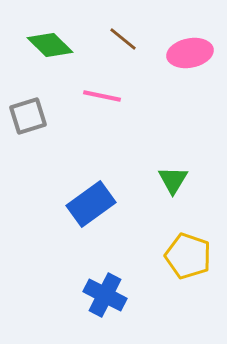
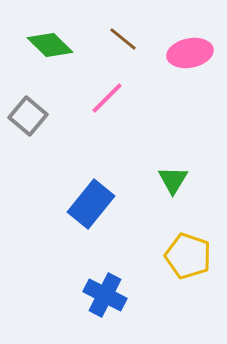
pink line: moved 5 px right, 2 px down; rotated 57 degrees counterclockwise
gray square: rotated 33 degrees counterclockwise
blue rectangle: rotated 15 degrees counterclockwise
